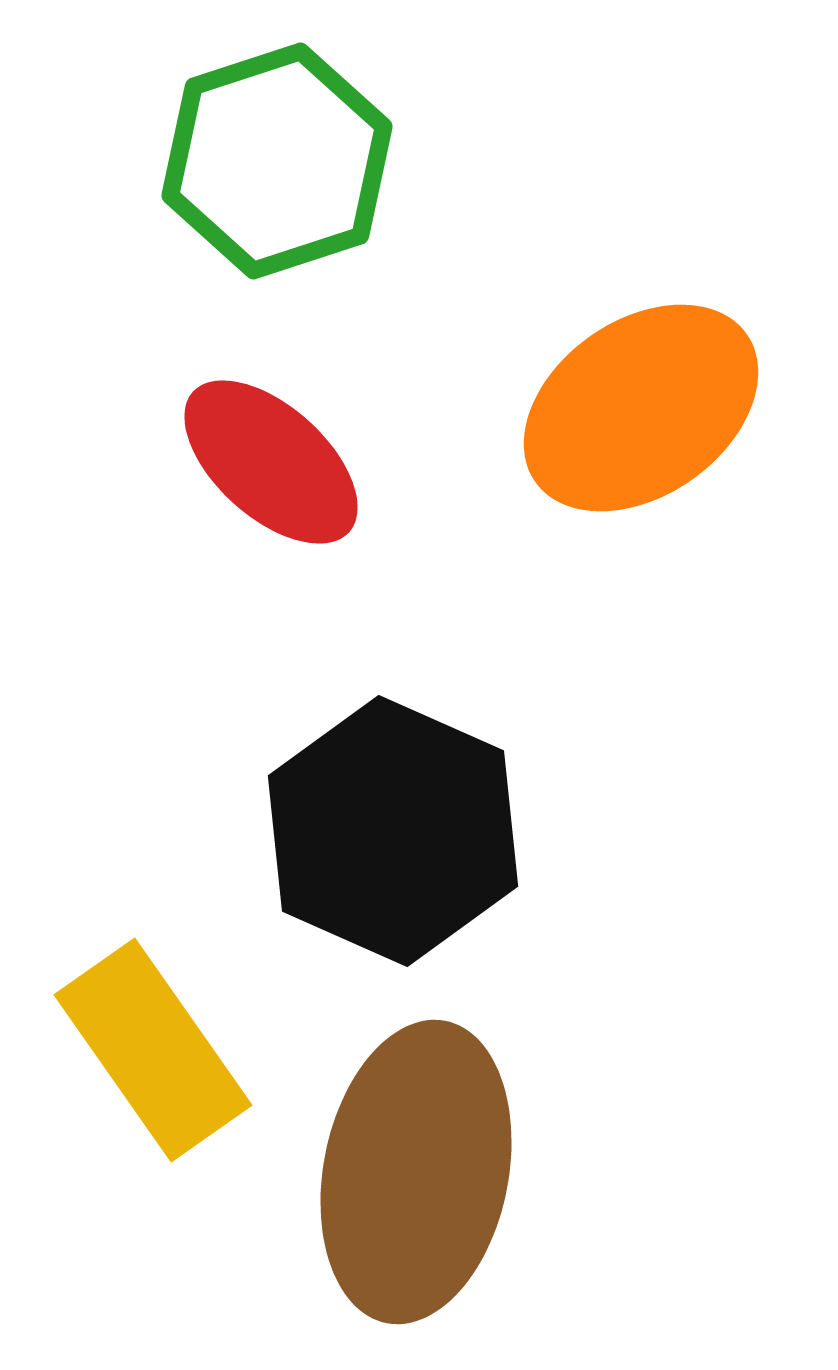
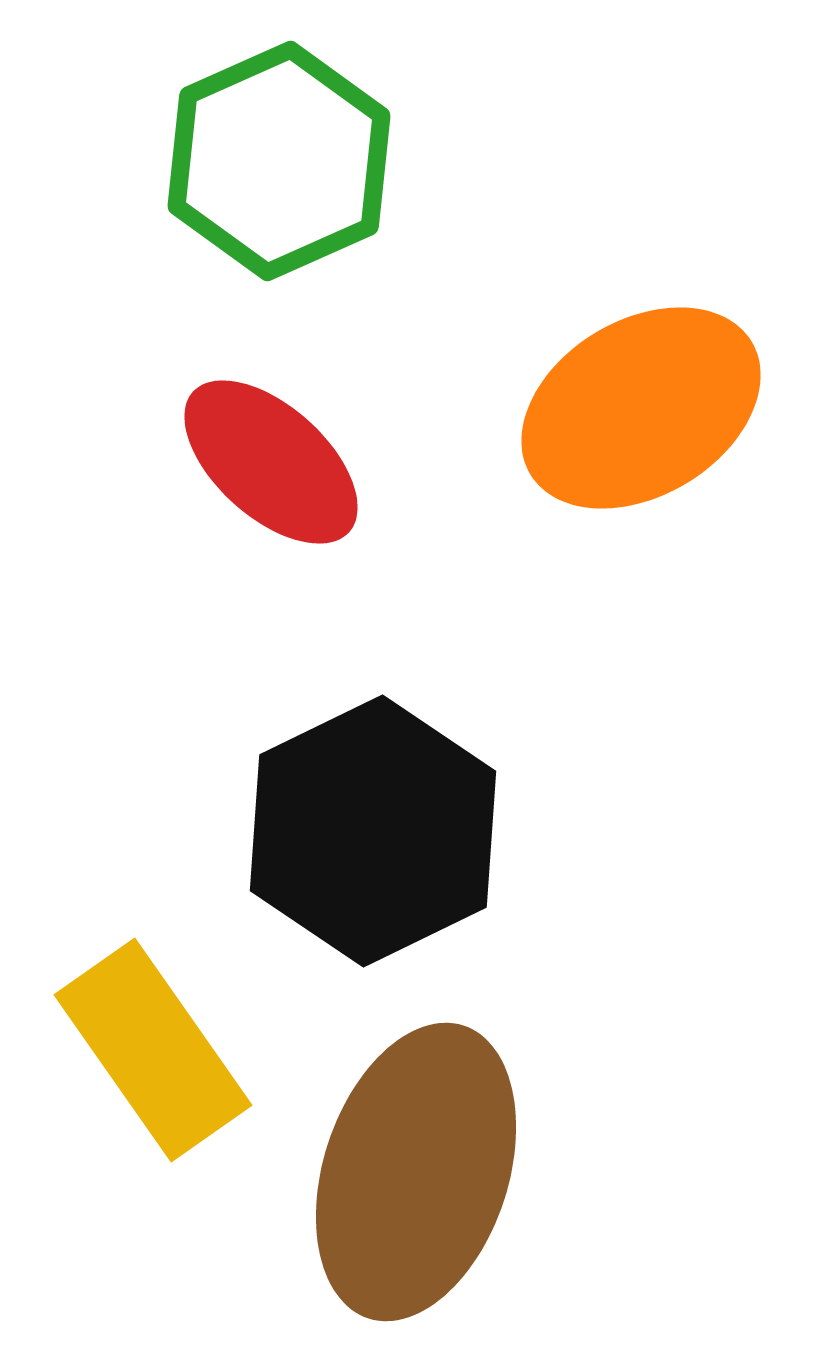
green hexagon: moved 2 px right; rotated 6 degrees counterclockwise
orange ellipse: rotated 4 degrees clockwise
black hexagon: moved 20 px left; rotated 10 degrees clockwise
brown ellipse: rotated 7 degrees clockwise
